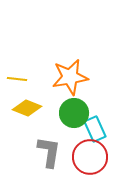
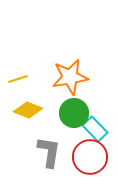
yellow line: moved 1 px right; rotated 24 degrees counterclockwise
yellow diamond: moved 1 px right, 2 px down
cyan rectangle: rotated 20 degrees counterclockwise
